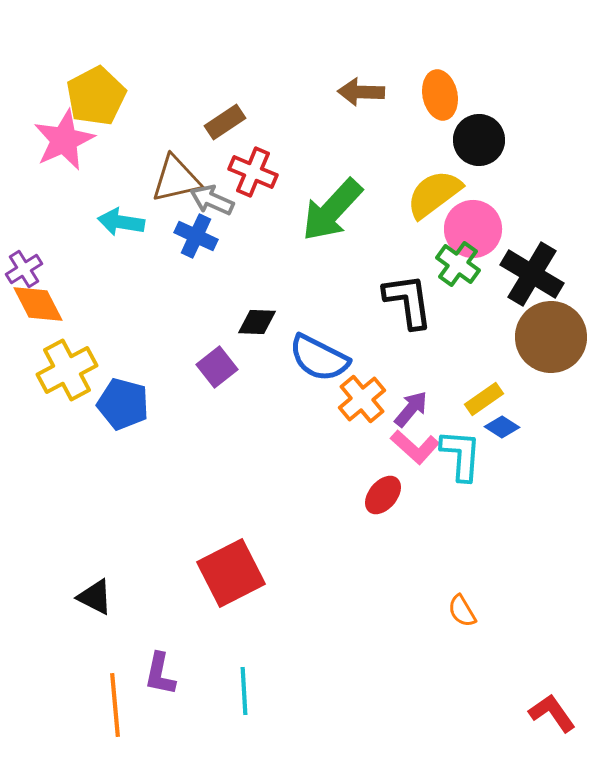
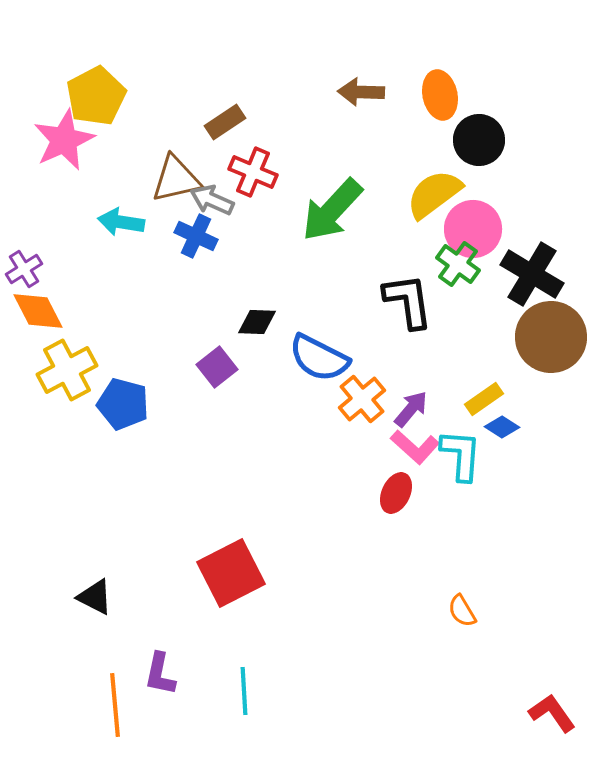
orange diamond: moved 7 px down
red ellipse: moved 13 px right, 2 px up; rotated 15 degrees counterclockwise
